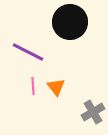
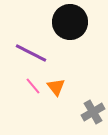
purple line: moved 3 px right, 1 px down
pink line: rotated 36 degrees counterclockwise
